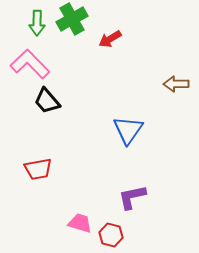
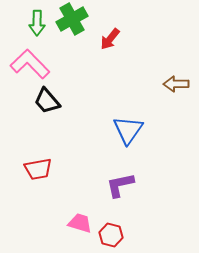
red arrow: rotated 20 degrees counterclockwise
purple L-shape: moved 12 px left, 12 px up
